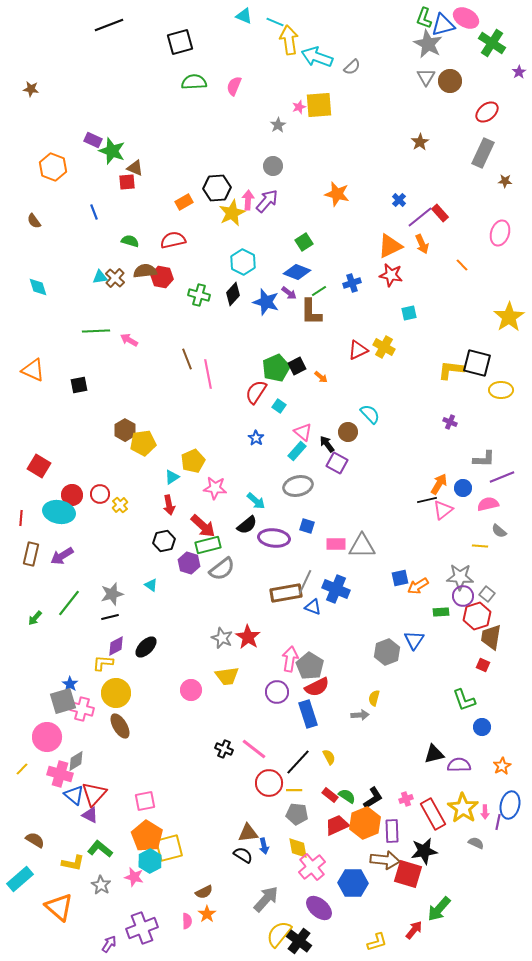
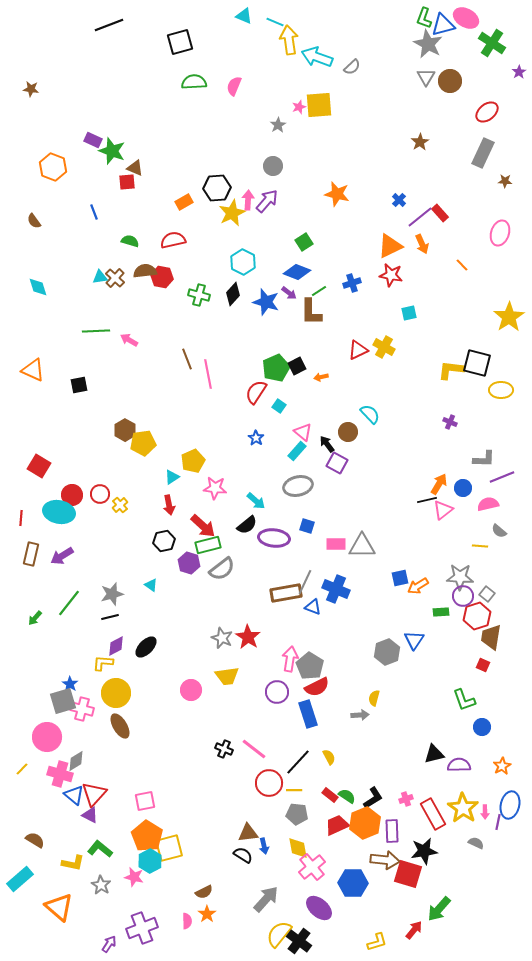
orange arrow at (321, 377): rotated 128 degrees clockwise
